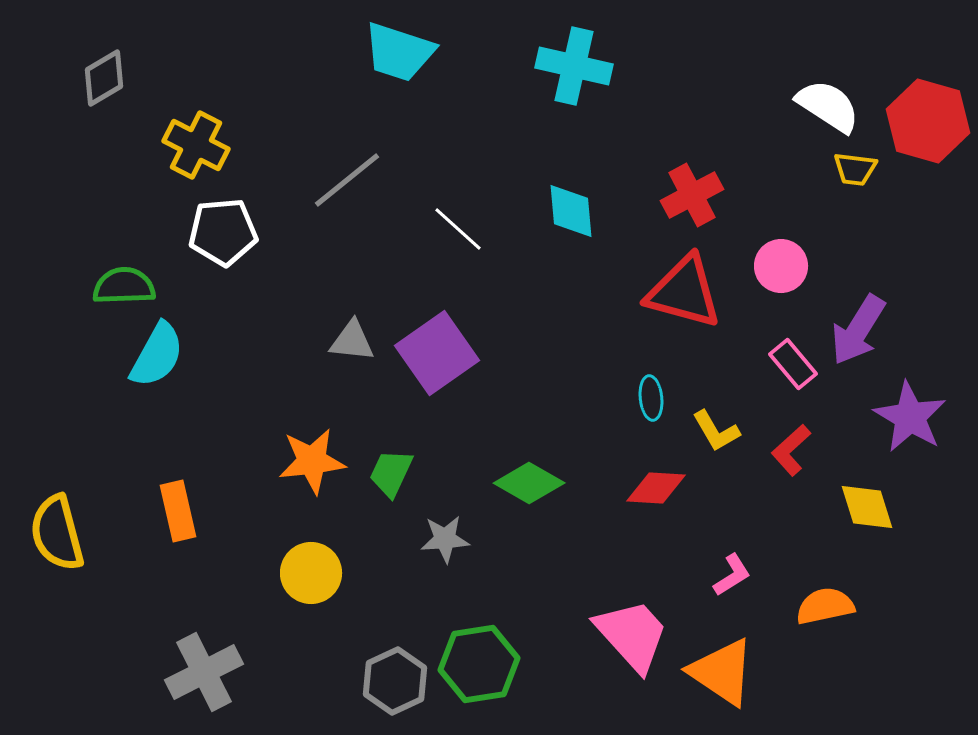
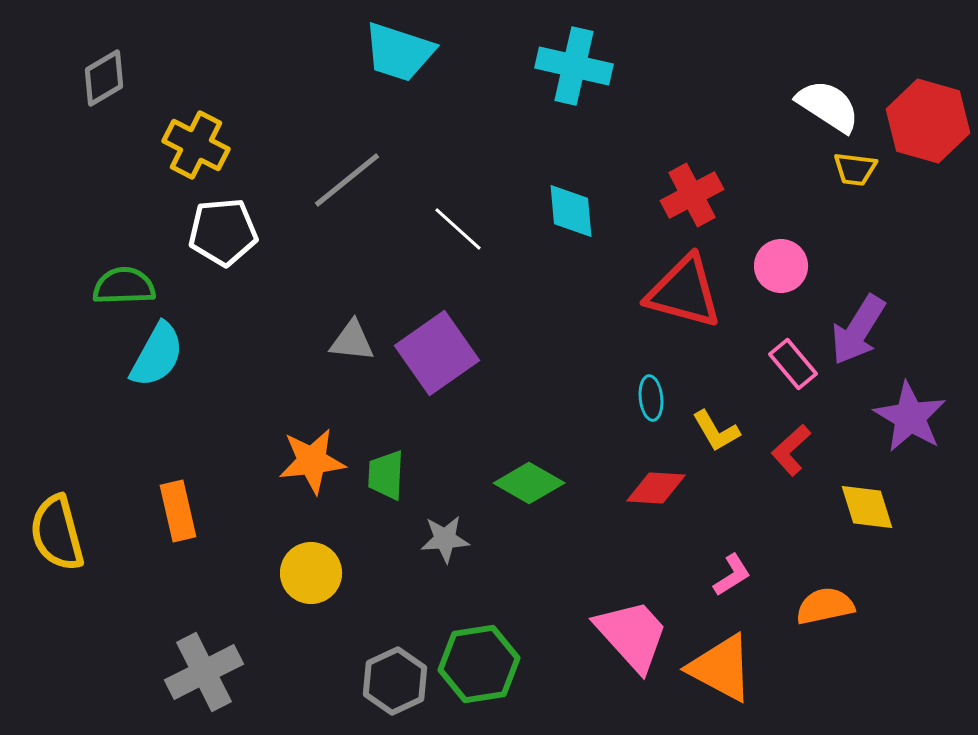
green trapezoid: moved 5 px left, 2 px down; rotated 22 degrees counterclockwise
orange triangle: moved 1 px left, 4 px up; rotated 6 degrees counterclockwise
